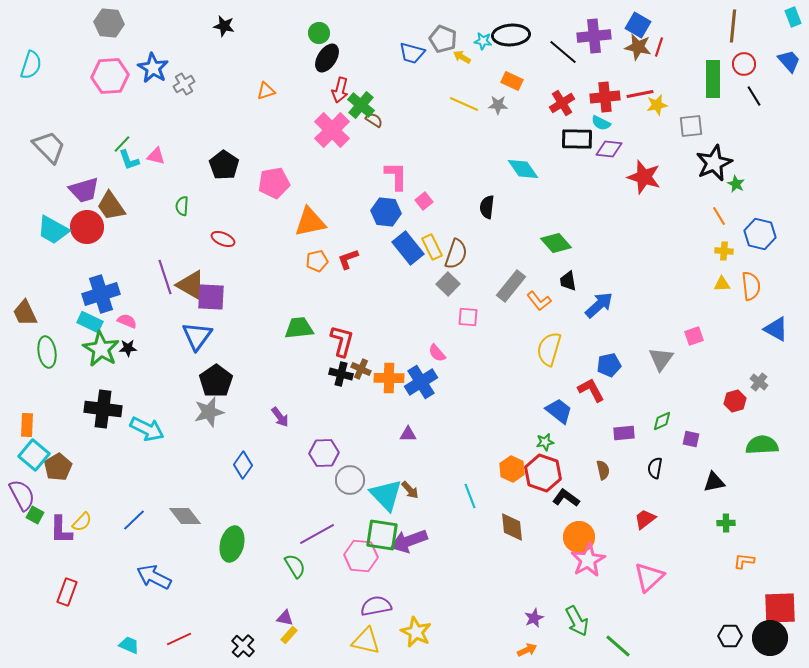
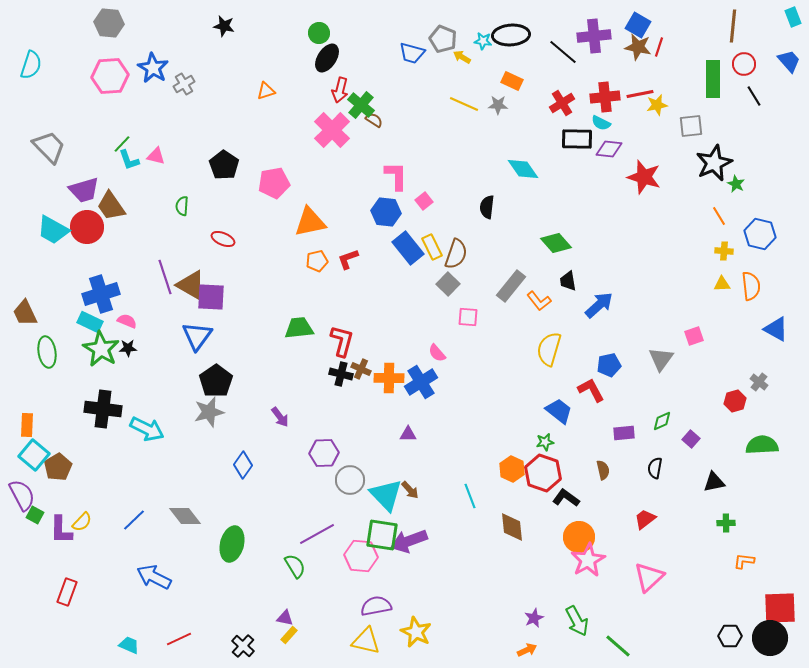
purple square at (691, 439): rotated 30 degrees clockwise
